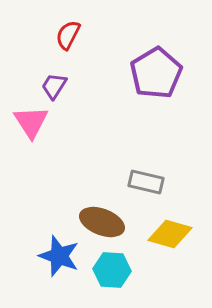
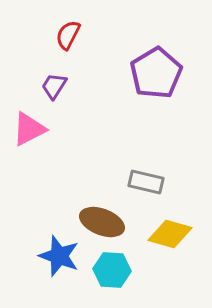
pink triangle: moved 2 px left, 7 px down; rotated 36 degrees clockwise
